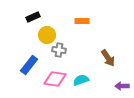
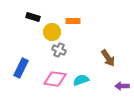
black rectangle: rotated 40 degrees clockwise
orange rectangle: moved 9 px left
yellow circle: moved 5 px right, 3 px up
gray cross: rotated 16 degrees clockwise
blue rectangle: moved 8 px left, 3 px down; rotated 12 degrees counterclockwise
